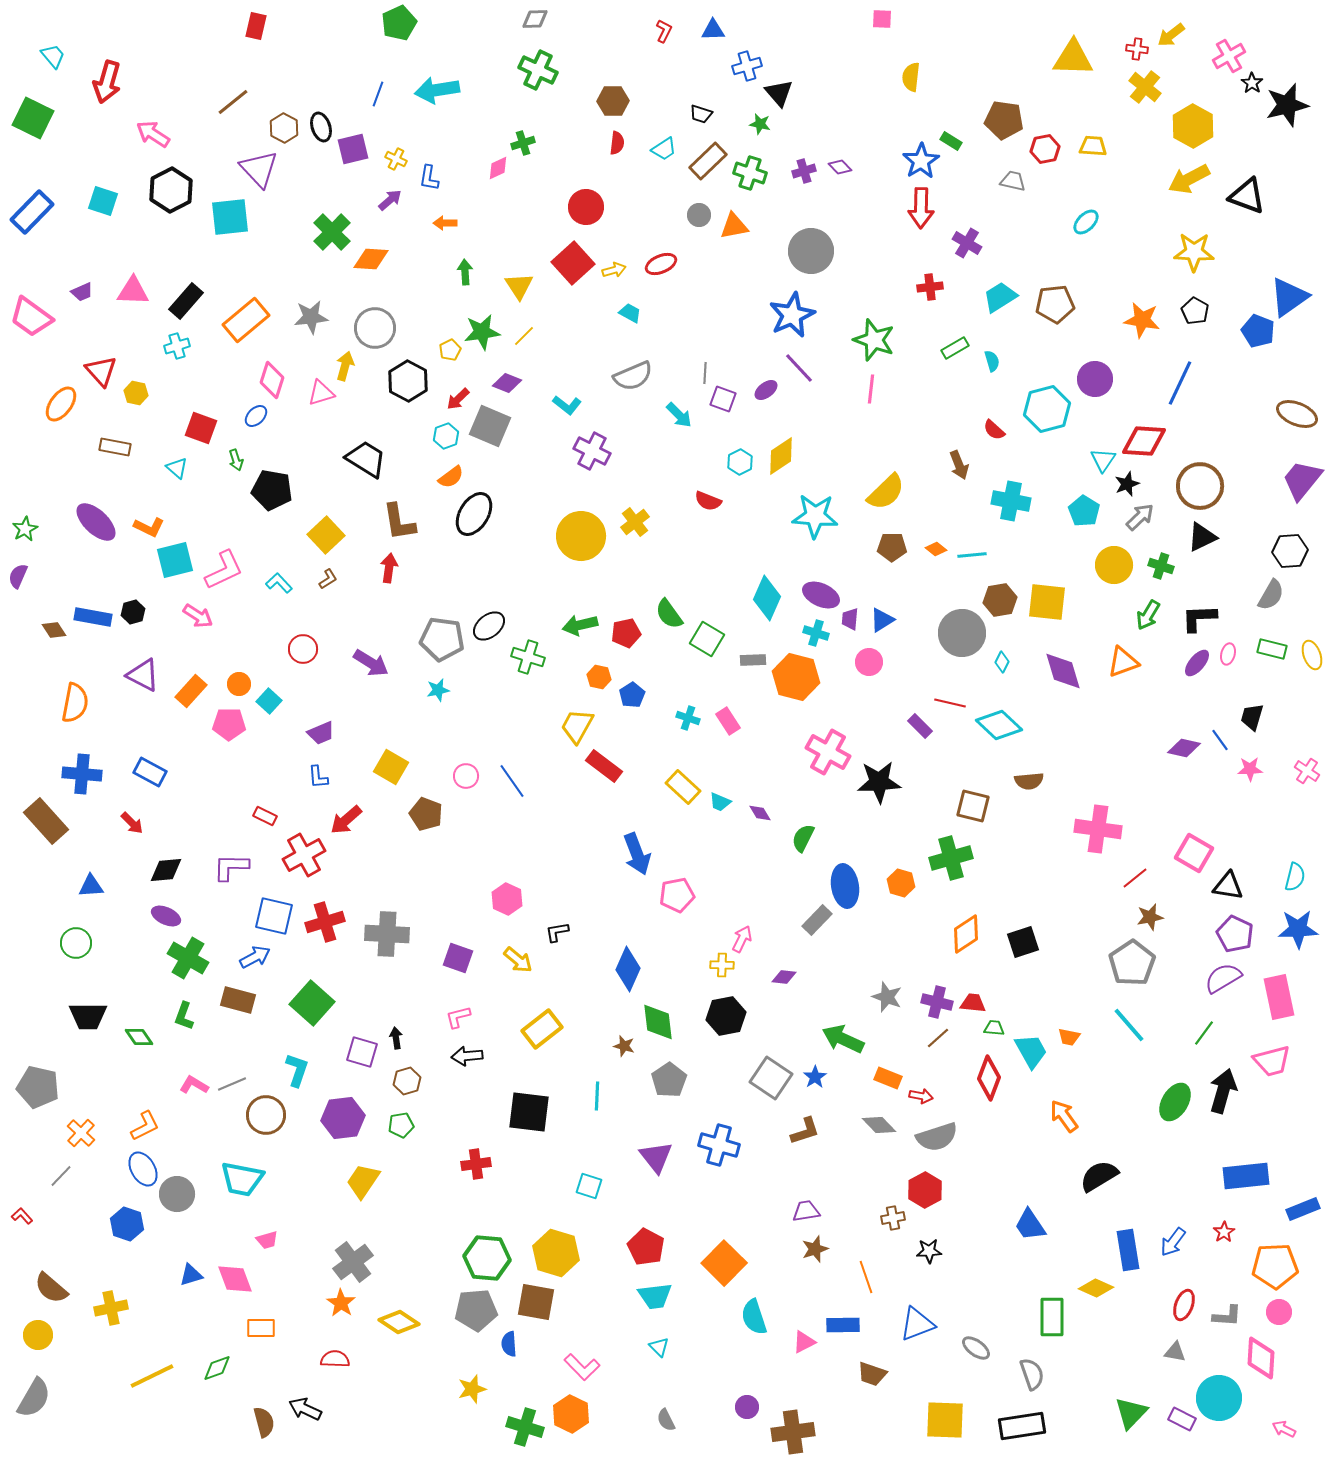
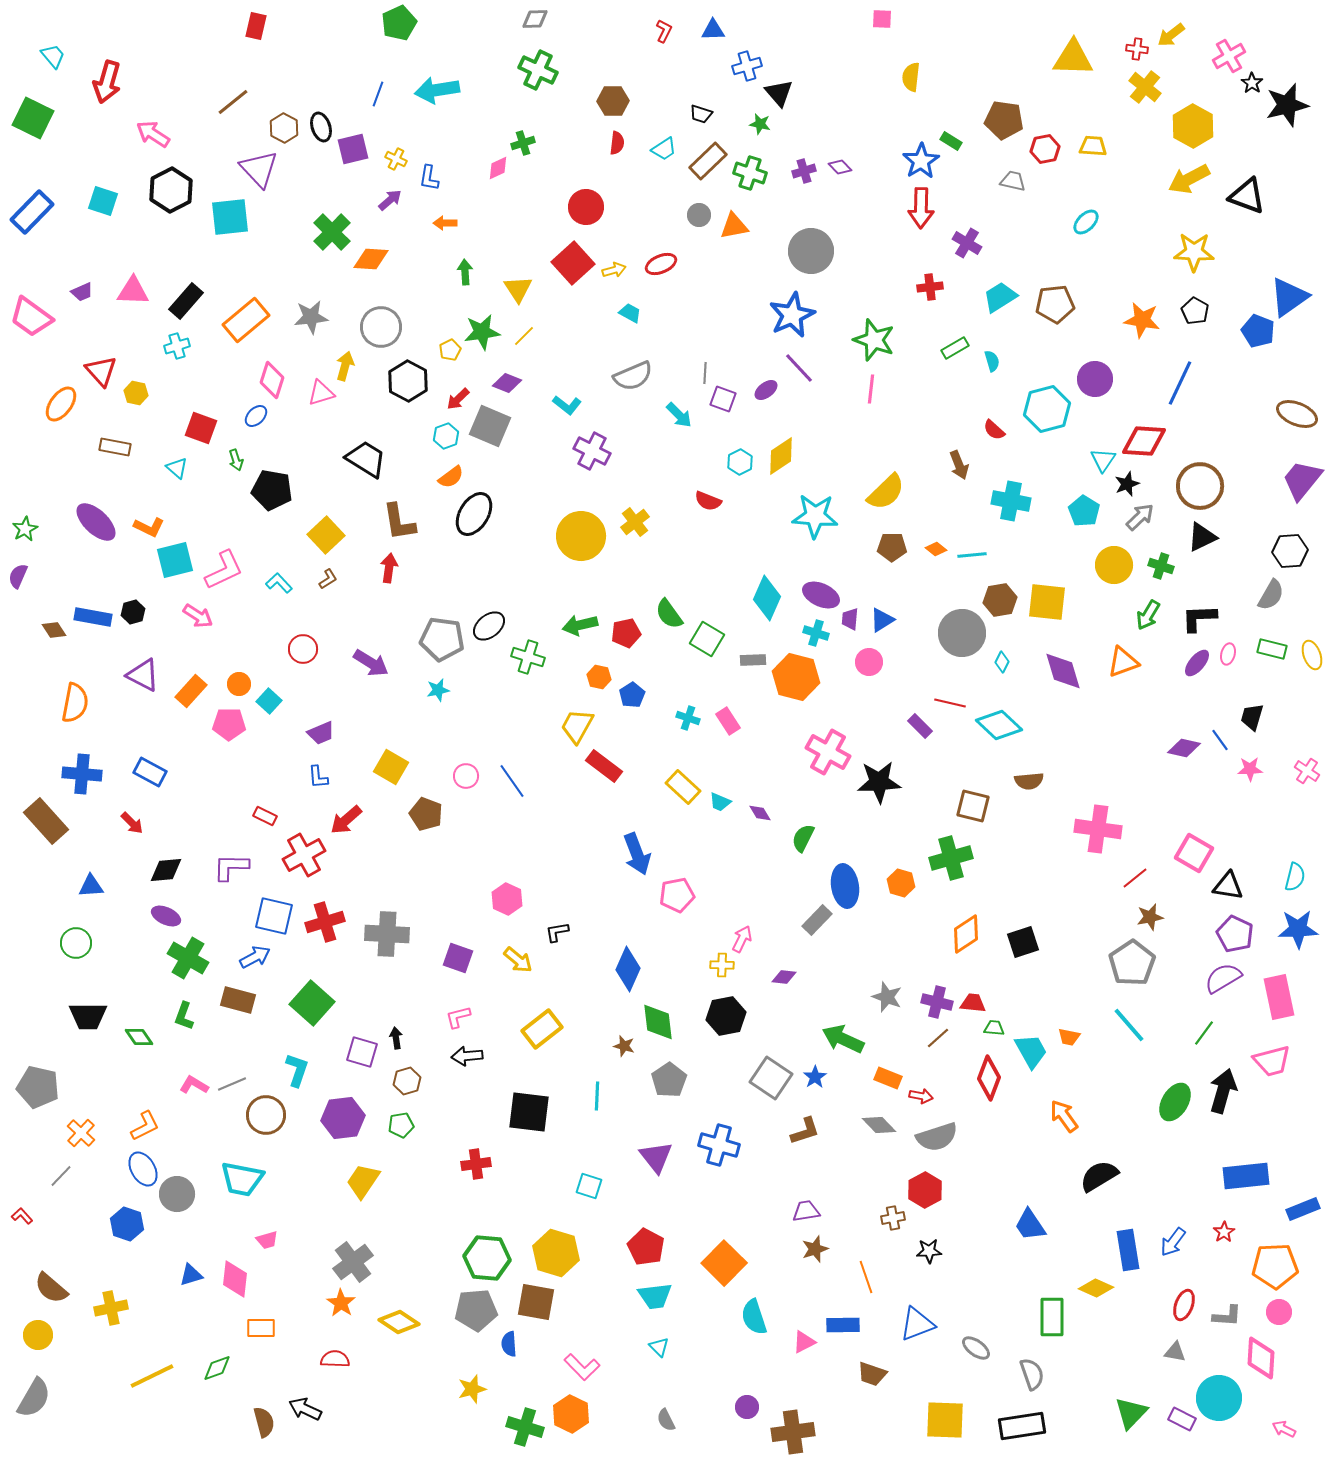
yellow triangle at (519, 286): moved 1 px left, 3 px down
gray circle at (375, 328): moved 6 px right, 1 px up
pink diamond at (235, 1279): rotated 27 degrees clockwise
